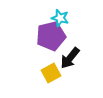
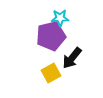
cyan star: rotated 18 degrees counterclockwise
black arrow: moved 2 px right
